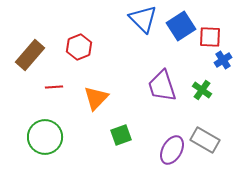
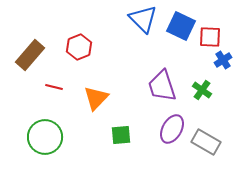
blue square: rotated 32 degrees counterclockwise
red line: rotated 18 degrees clockwise
green square: rotated 15 degrees clockwise
gray rectangle: moved 1 px right, 2 px down
purple ellipse: moved 21 px up
